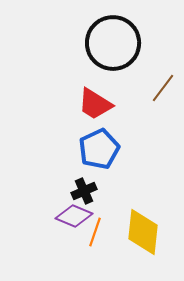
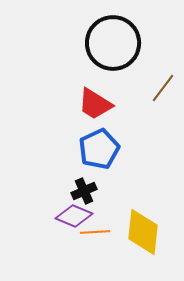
orange line: rotated 68 degrees clockwise
